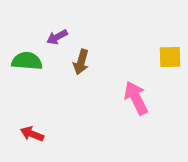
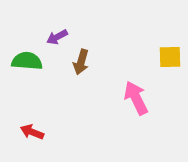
red arrow: moved 2 px up
